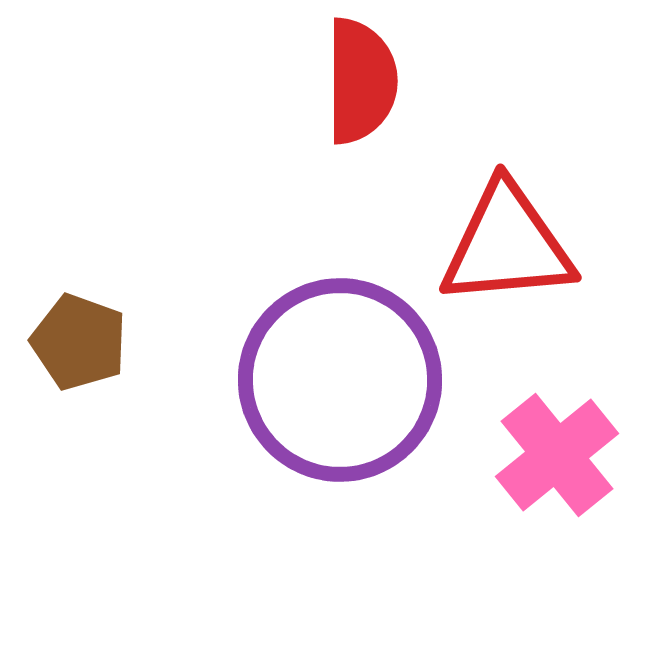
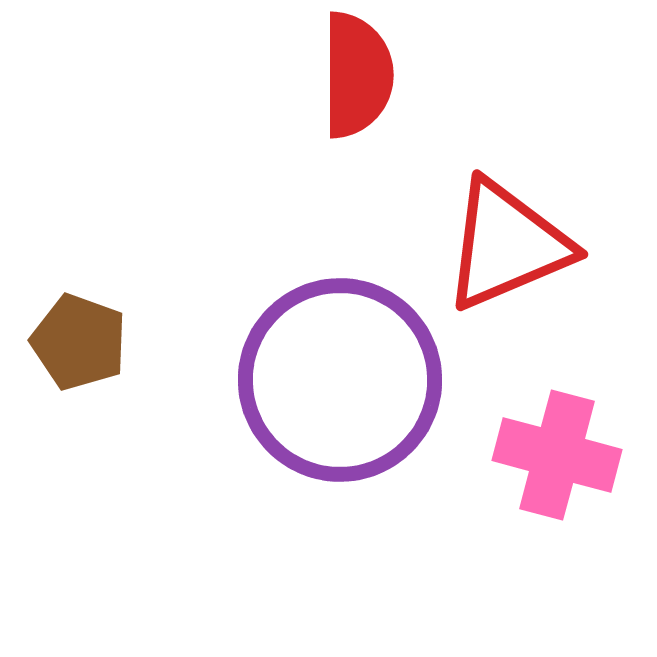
red semicircle: moved 4 px left, 6 px up
red triangle: rotated 18 degrees counterclockwise
pink cross: rotated 36 degrees counterclockwise
